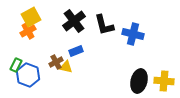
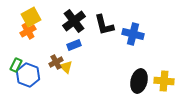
blue rectangle: moved 2 px left, 6 px up
yellow triangle: rotated 32 degrees clockwise
